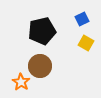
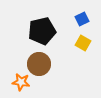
yellow square: moved 3 px left
brown circle: moved 1 px left, 2 px up
orange star: rotated 24 degrees counterclockwise
